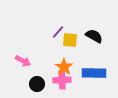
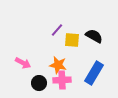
purple line: moved 1 px left, 2 px up
yellow square: moved 2 px right
pink arrow: moved 2 px down
orange star: moved 6 px left, 2 px up; rotated 24 degrees counterclockwise
blue rectangle: rotated 60 degrees counterclockwise
black circle: moved 2 px right, 1 px up
